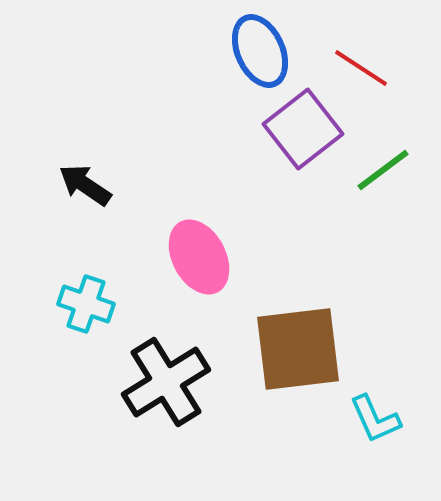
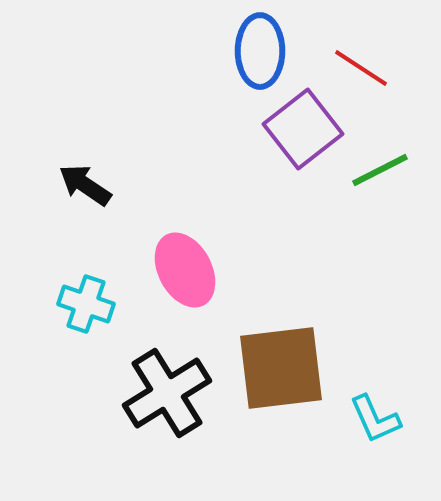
blue ellipse: rotated 24 degrees clockwise
green line: moved 3 px left; rotated 10 degrees clockwise
pink ellipse: moved 14 px left, 13 px down
brown square: moved 17 px left, 19 px down
black cross: moved 1 px right, 11 px down
